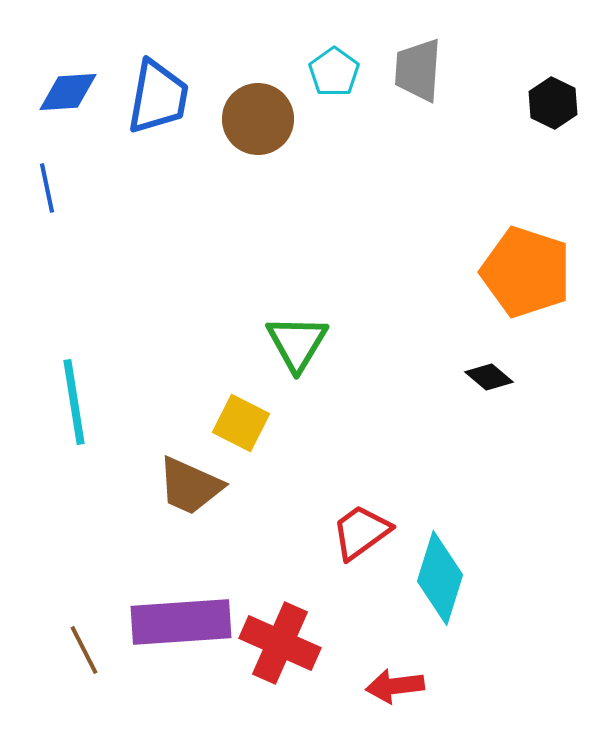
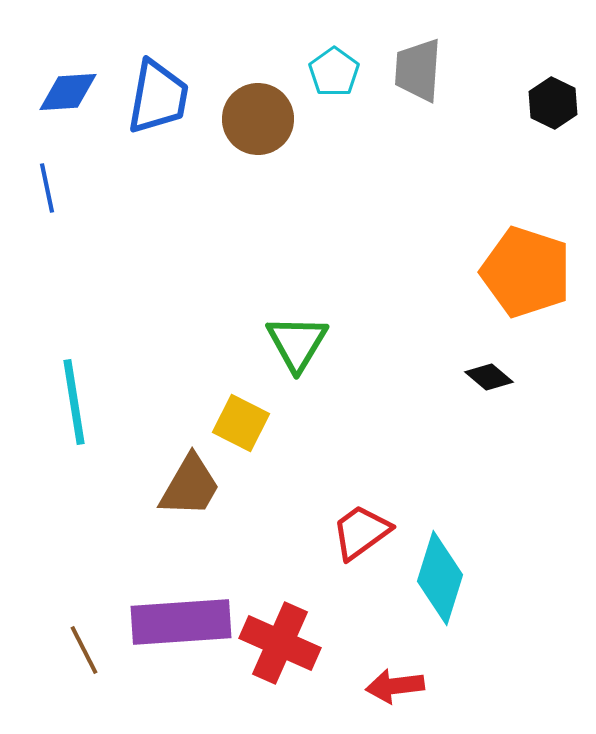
brown trapezoid: rotated 84 degrees counterclockwise
